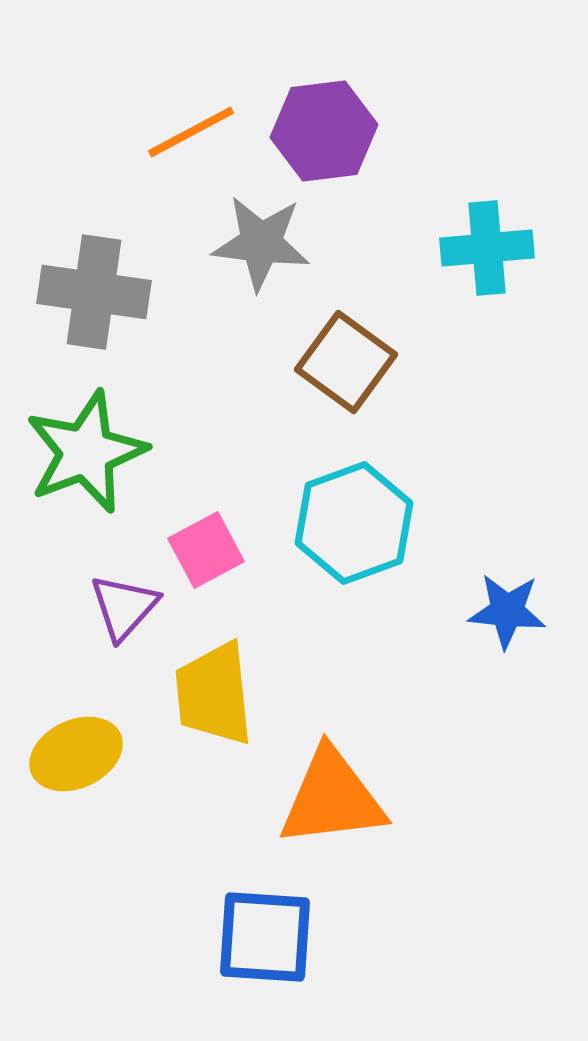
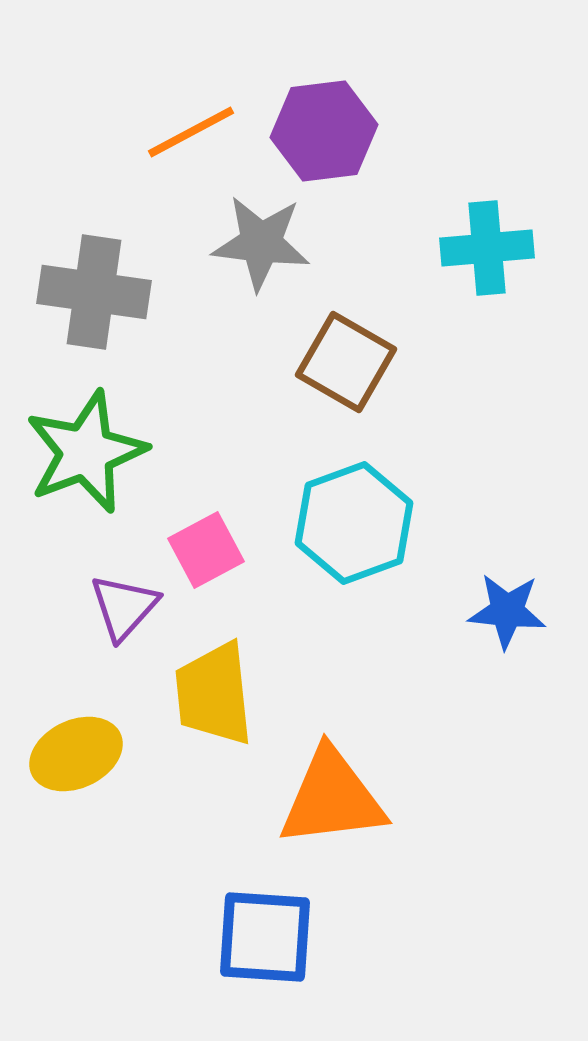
brown square: rotated 6 degrees counterclockwise
